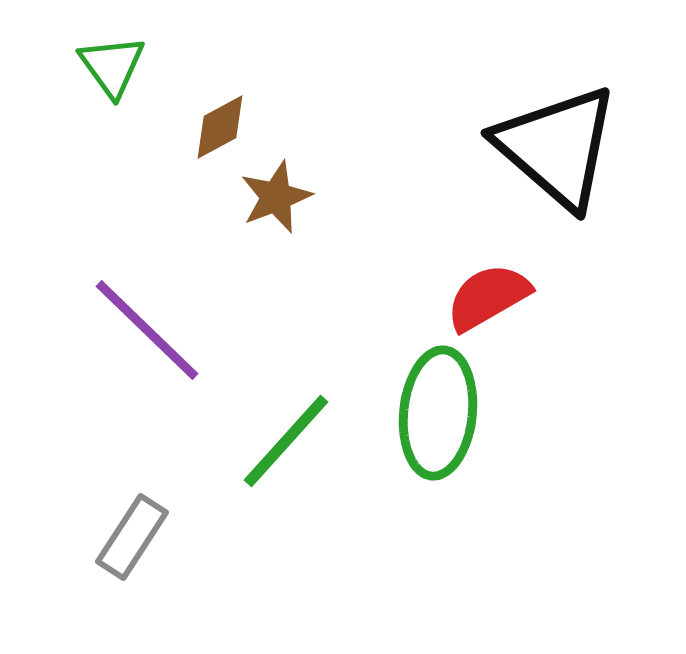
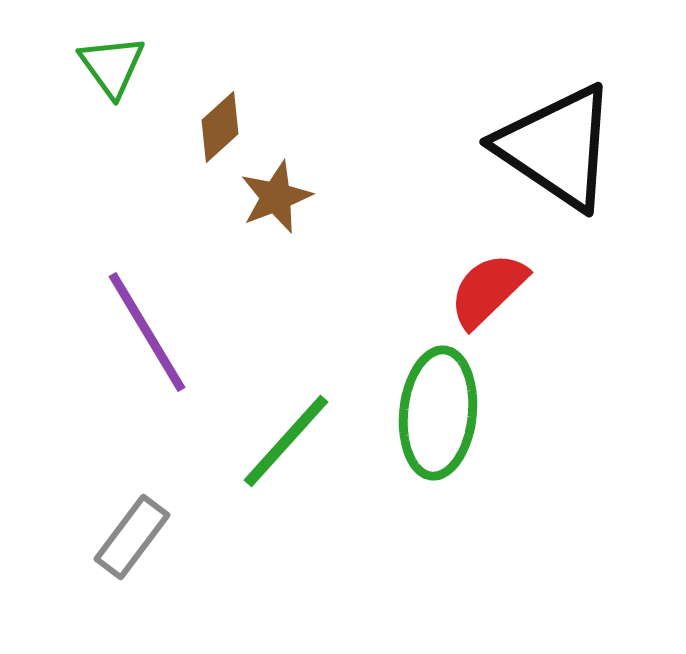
brown diamond: rotated 14 degrees counterclockwise
black triangle: rotated 7 degrees counterclockwise
red semicircle: moved 7 px up; rotated 14 degrees counterclockwise
purple line: moved 2 px down; rotated 15 degrees clockwise
gray rectangle: rotated 4 degrees clockwise
